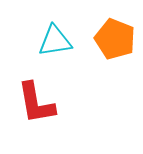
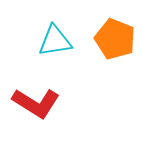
red L-shape: rotated 48 degrees counterclockwise
